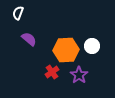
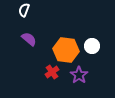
white semicircle: moved 6 px right, 3 px up
orange hexagon: rotated 10 degrees clockwise
